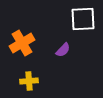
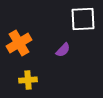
orange cross: moved 3 px left
yellow cross: moved 1 px left, 1 px up
